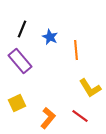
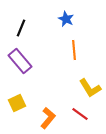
black line: moved 1 px left, 1 px up
blue star: moved 16 px right, 18 px up
orange line: moved 2 px left
red line: moved 2 px up
